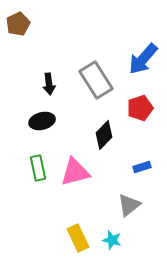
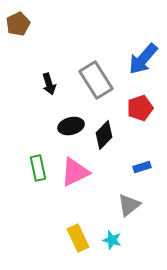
black arrow: rotated 10 degrees counterclockwise
black ellipse: moved 29 px right, 5 px down
pink triangle: rotated 12 degrees counterclockwise
